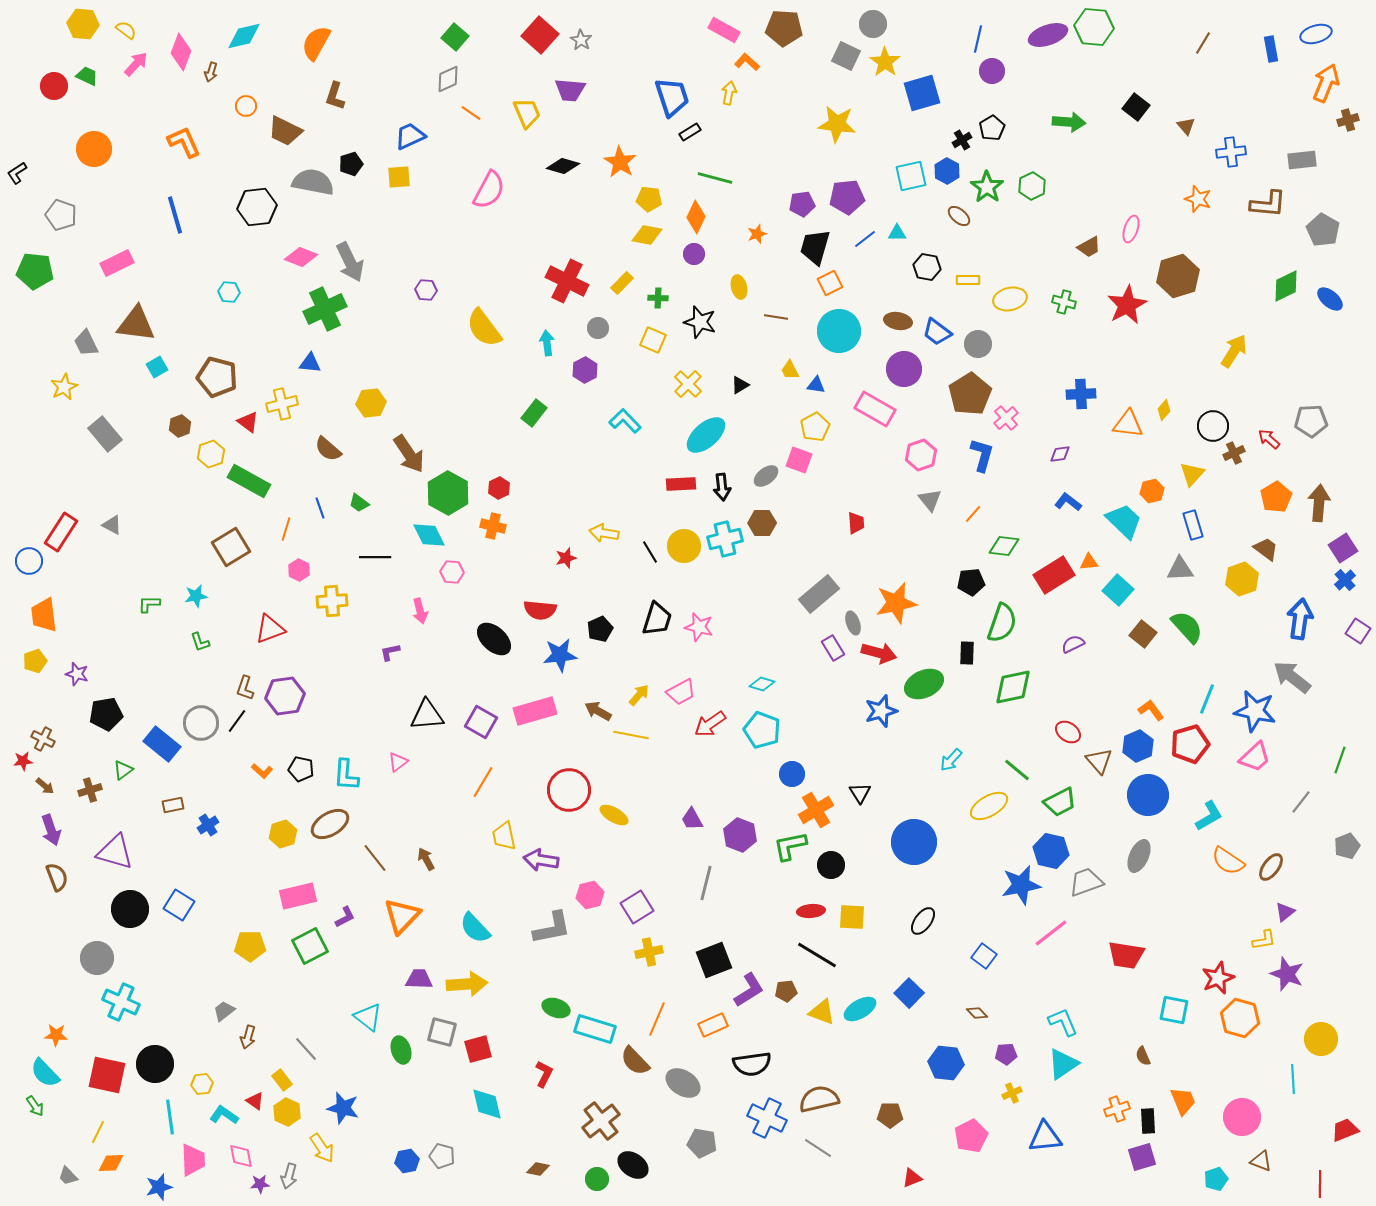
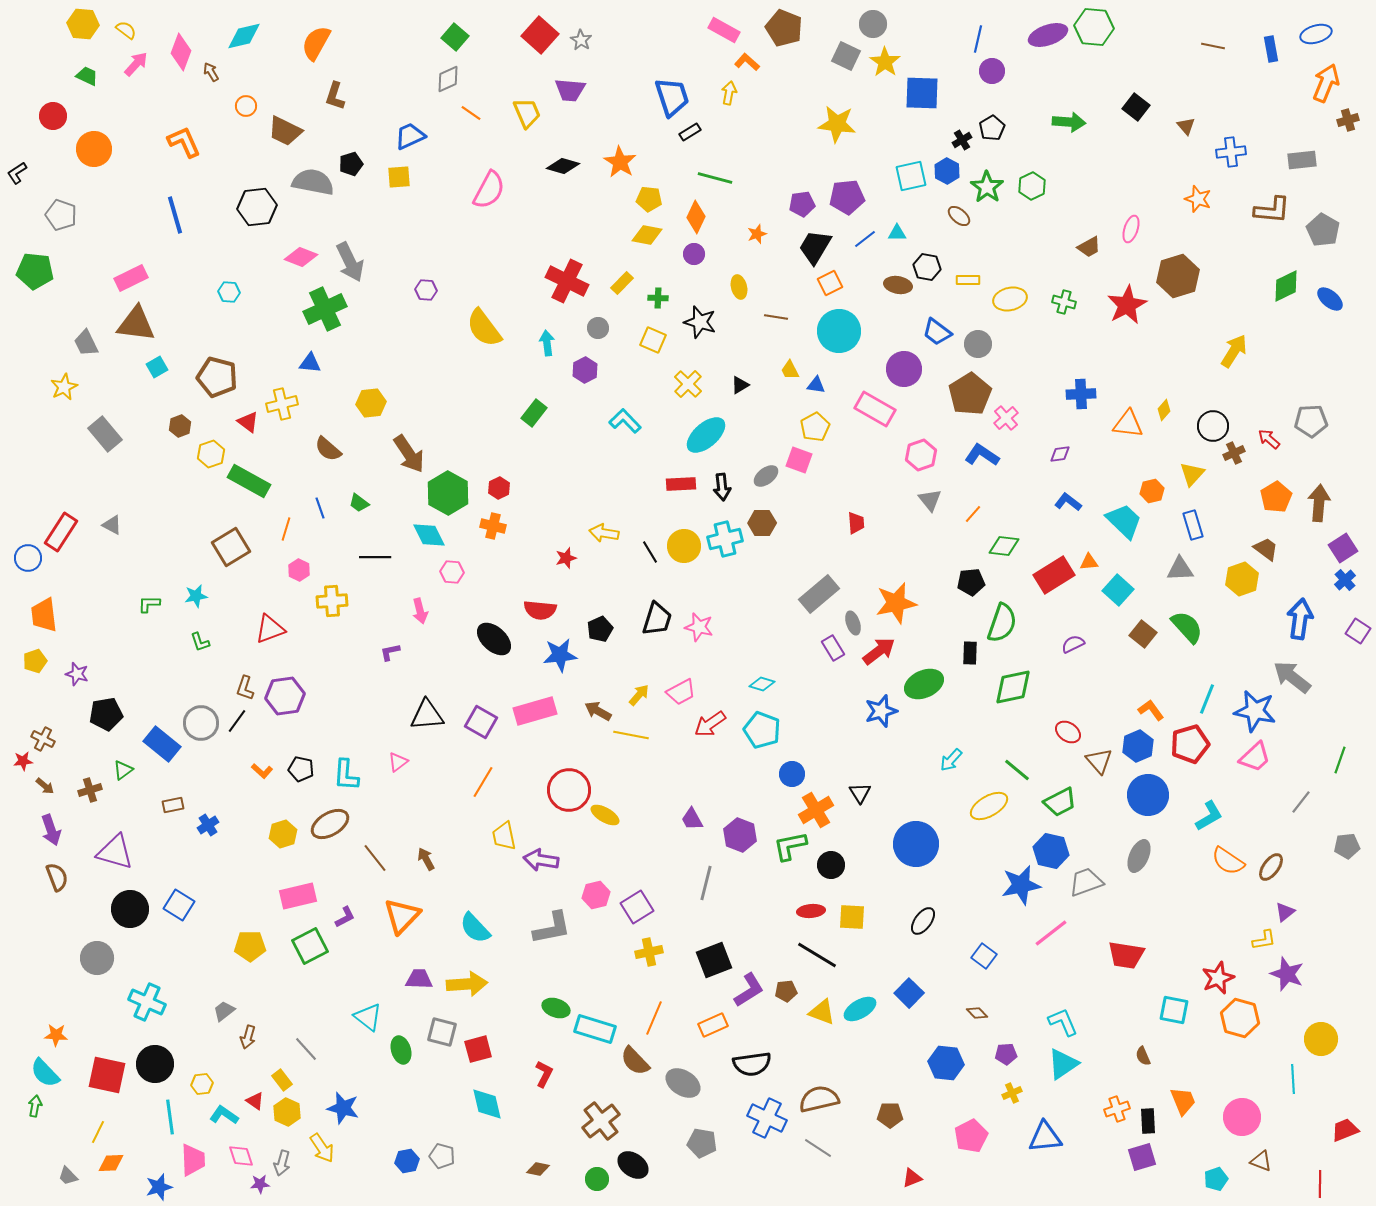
brown pentagon at (784, 28): rotated 18 degrees clockwise
brown line at (1203, 43): moved 10 px right, 3 px down; rotated 70 degrees clockwise
brown arrow at (211, 72): rotated 132 degrees clockwise
red circle at (54, 86): moved 1 px left, 30 px down
blue square at (922, 93): rotated 18 degrees clockwise
brown L-shape at (1268, 204): moved 4 px right, 6 px down
black trapezoid at (815, 247): rotated 15 degrees clockwise
pink rectangle at (117, 263): moved 14 px right, 15 px down
brown ellipse at (898, 321): moved 36 px up
blue L-shape at (982, 455): rotated 72 degrees counterclockwise
blue circle at (29, 561): moved 1 px left, 3 px up
red arrow at (879, 653): moved 2 px up; rotated 52 degrees counterclockwise
black rectangle at (967, 653): moved 3 px right
yellow ellipse at (614, 815): moved 9 px left
blue circle at (914, 842): moved 2 px right, 2 px down
gray pentagon at (1347, 846): rotated 15 degrees clockwise
pink hexagon at (590, 895): moved 6 px right
cyan cross at (121, 1002): moved 26 px right
orange line at (657, 1019): moved 3 px left, 1 px up
green arrow at (35, 1106): rotated 135 degrees counterclockwise
pink diamond at (241, 1156): rotated 8 degrees counterclockwise
gray arrow at (289, 1176): moved 7 px left, 13 px up
